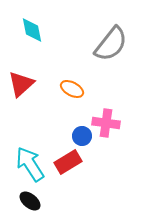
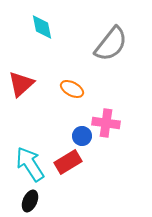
cyan diamond: moved 10 px right, 3 px up
black ellipse: rotated 75 degrees clockwise
